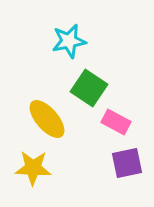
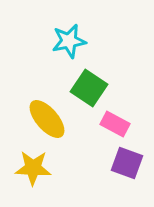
pink rectangle: moved 1 px left, 2 px down
purple square: rotated 32 degrees clockwise
